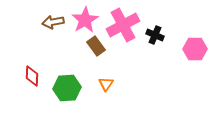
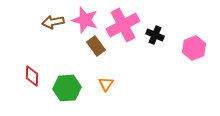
pink star: rotated 24 degrees counterclockwise
pink hexagon: moved 1 px left, 1 px up; rotated 20 degrees counterclockwise
